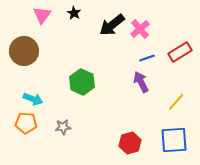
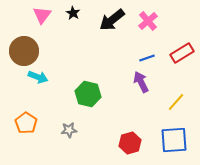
black star: moved 1 px left
black arrow: moved 5 px up
pink cross: moved 8 px right, 8 px up
red rectangle: moved 2 px right, 1 px down
green hexagon: moved 6 px right, 12 px down; rotated 10 degrees counterclockwise
cyan arrow: moved 5 px right, 22 px up
orange pentagon: rotated 30 degrees clockwise
gray star: moved 6 px right, 3 px down
